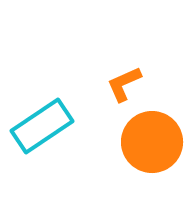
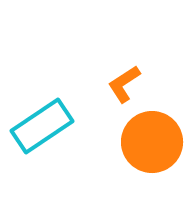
orange L-shape: rotated 9 degrees counterclockwise
